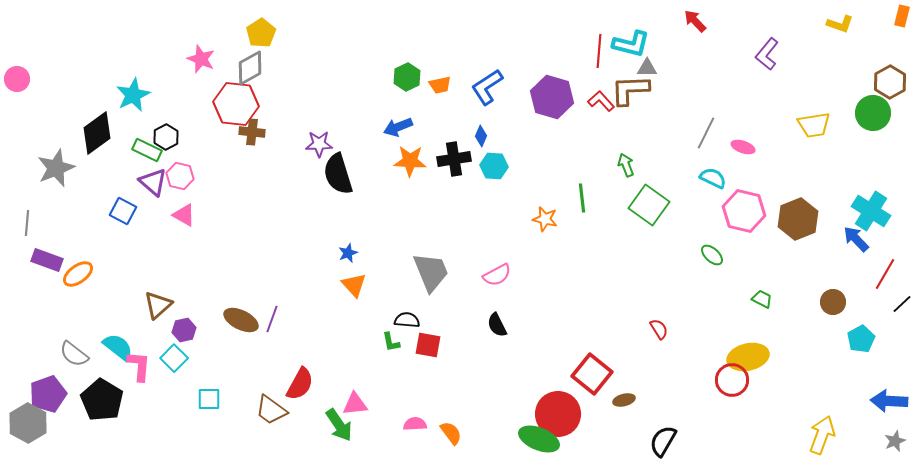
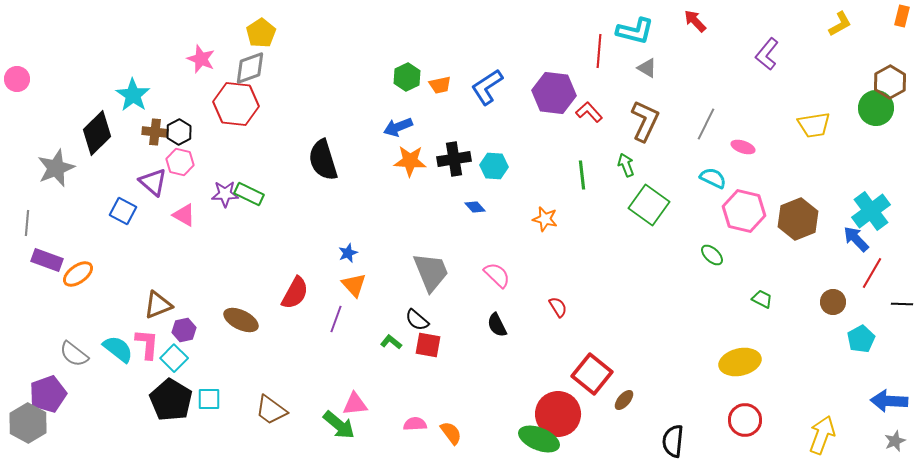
yellow L-shape at (840, 24): rotated 48 degrees counterclockwise
cyan L-shape at (631, 44): moved 4 px right, 13 px up
gray diamond at (250, 68): rotated 9 degrees clockwise
gray triangle at (647, 68): rotated 30 degrees clockwise
brown L-shape at (630, 90): moved 15 px right, 31 px down; rotated 117 degrees clockwise
cyan star at (133, 95): rotated 12 degrees counterclockwise
purple hexagon at (552, 97): moved 2 px right, 4 px up; rotated 9 degrees counterclockwise
red L-shape at (601, 101): moved 12 px left, 11 px down
green circle at (873, 113): moved 3 px right, 5 px up
brown cross at (252, 132): moved 97 px left
black diamond at (97, 133): rotated 9 degrees counterclockwise
gray line at (706, 133): moved 9 px up
blue diamond at (481, 136): moved 6 px left, 71 px down; rotated 65 degrees counterclockwise
black hexagon at (166, 137): moved 13 px right, 5 px up
purple star at (319, 144): moved 94 px left, 50 px down
green rectangle at (147, 150): moved 102 px right, 44 px down
black semicircle at (338, 174): moved 15 px left, 14 px up
pink hexagon at (180, 176): moved 14 px up
green line at (582, 198): moved 23 px up
cyan cross at (871, 211): rotated 21 degrees clockwise
red line at (885, 274): moved 13 px left, 1 px up
pink semicircle at (497, 275): rotated 108 degrees counterclockwise
black line at (902, 304): rotated 45 degrees clockwise
brown triangle at (158, 305): rotated 20 degrees clockwise
purple line at (272, 319): moved 64 px right
black semicircle at (407, 320): moved 10 px right; rotated 145 degrees counterclockwise
red semicircle at (659, 329): moved 101 px left, 22 px up
green L-shape at (391, 342): rotated 140 degrees clockwise
cyan semicircle at (118, 347): moved 2 px down
yellow ellipse at (748, 357): moved 8 px left, 5 px down
pink L-shape at (139, 366): moved 8 px right, 22 px up
red circle at (732, 380): moved 13 px right, 40 px down
red semicircle at (300, 384): moved 5 px left, 91 px up
black pentagon at (102, 400): moved 69 px right
brown ellipse at (624, 400): rotated 35 degrees counterclockwise
green arrow at (339, 425): rotated 16 degrees counterclockwise
black semicircle at (663, 441): moved 10 px right; rotated 24 degrees counterclockwise
